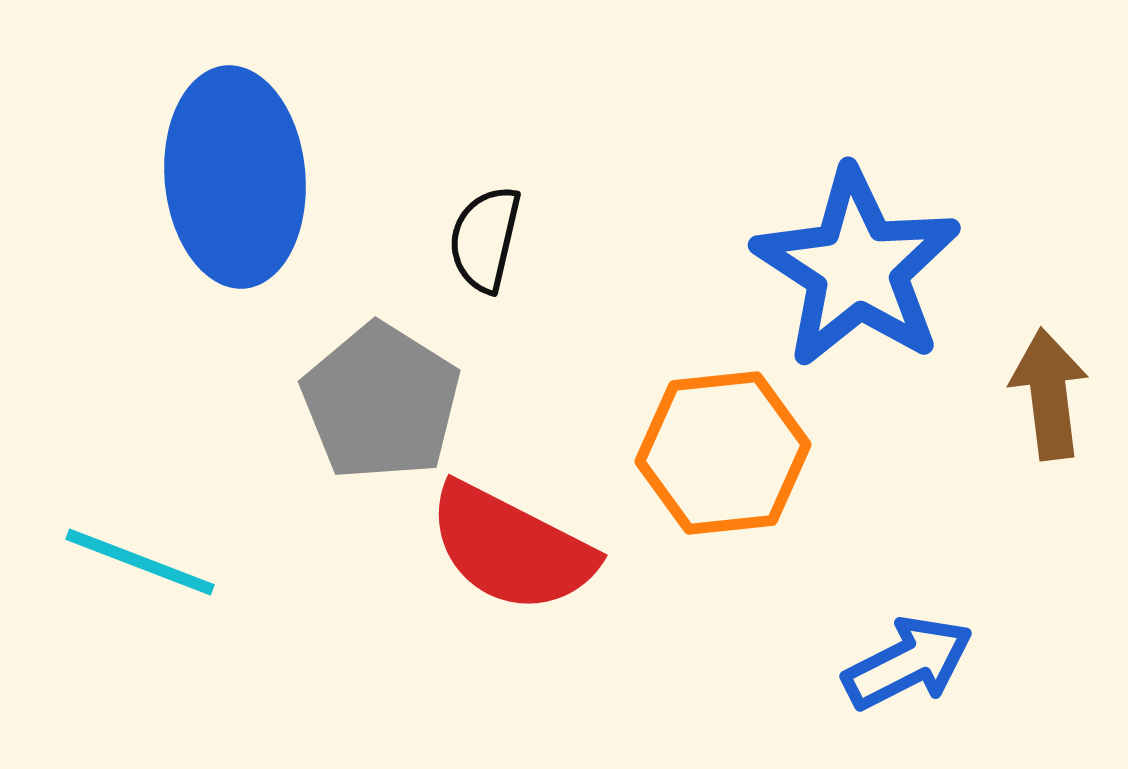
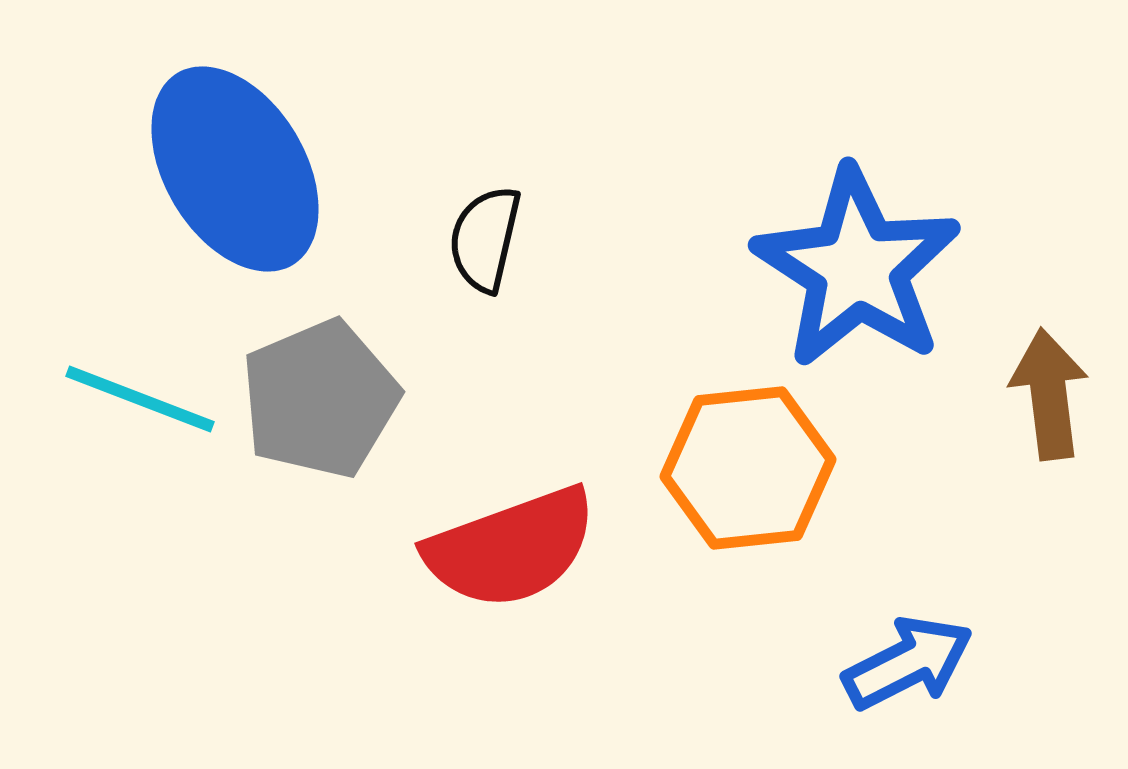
blue ellipse: moved 8 px up; rotated 26 degrees counterclockwise
gray pentagon: moved 61 px left, 3 px up; rotated 17 degrees clockwise
orange hexagon: moved 25 px right, 15 px down
red semicircle: rotated 47 degrees counterclockwise
cyan line: moved 163 px up
